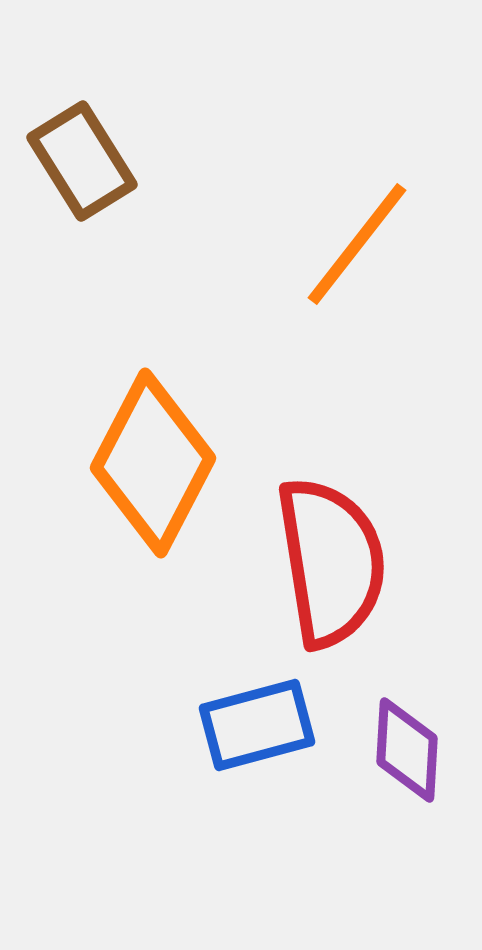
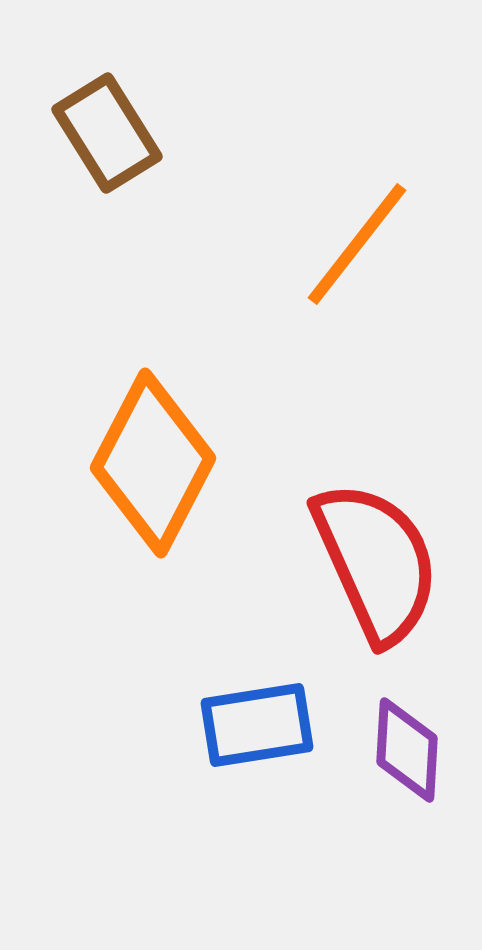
brown rectangle: moved 25 px right, 28 px up
red semicircle: moved 45 px right; rotated 15 degrees counterclockwise
blue rectangle: rotated 6 degrees clockwise
